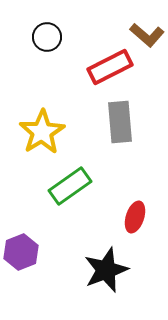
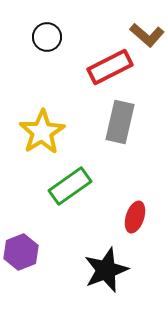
gray rectangle: rotated 18 degrees clockwise
